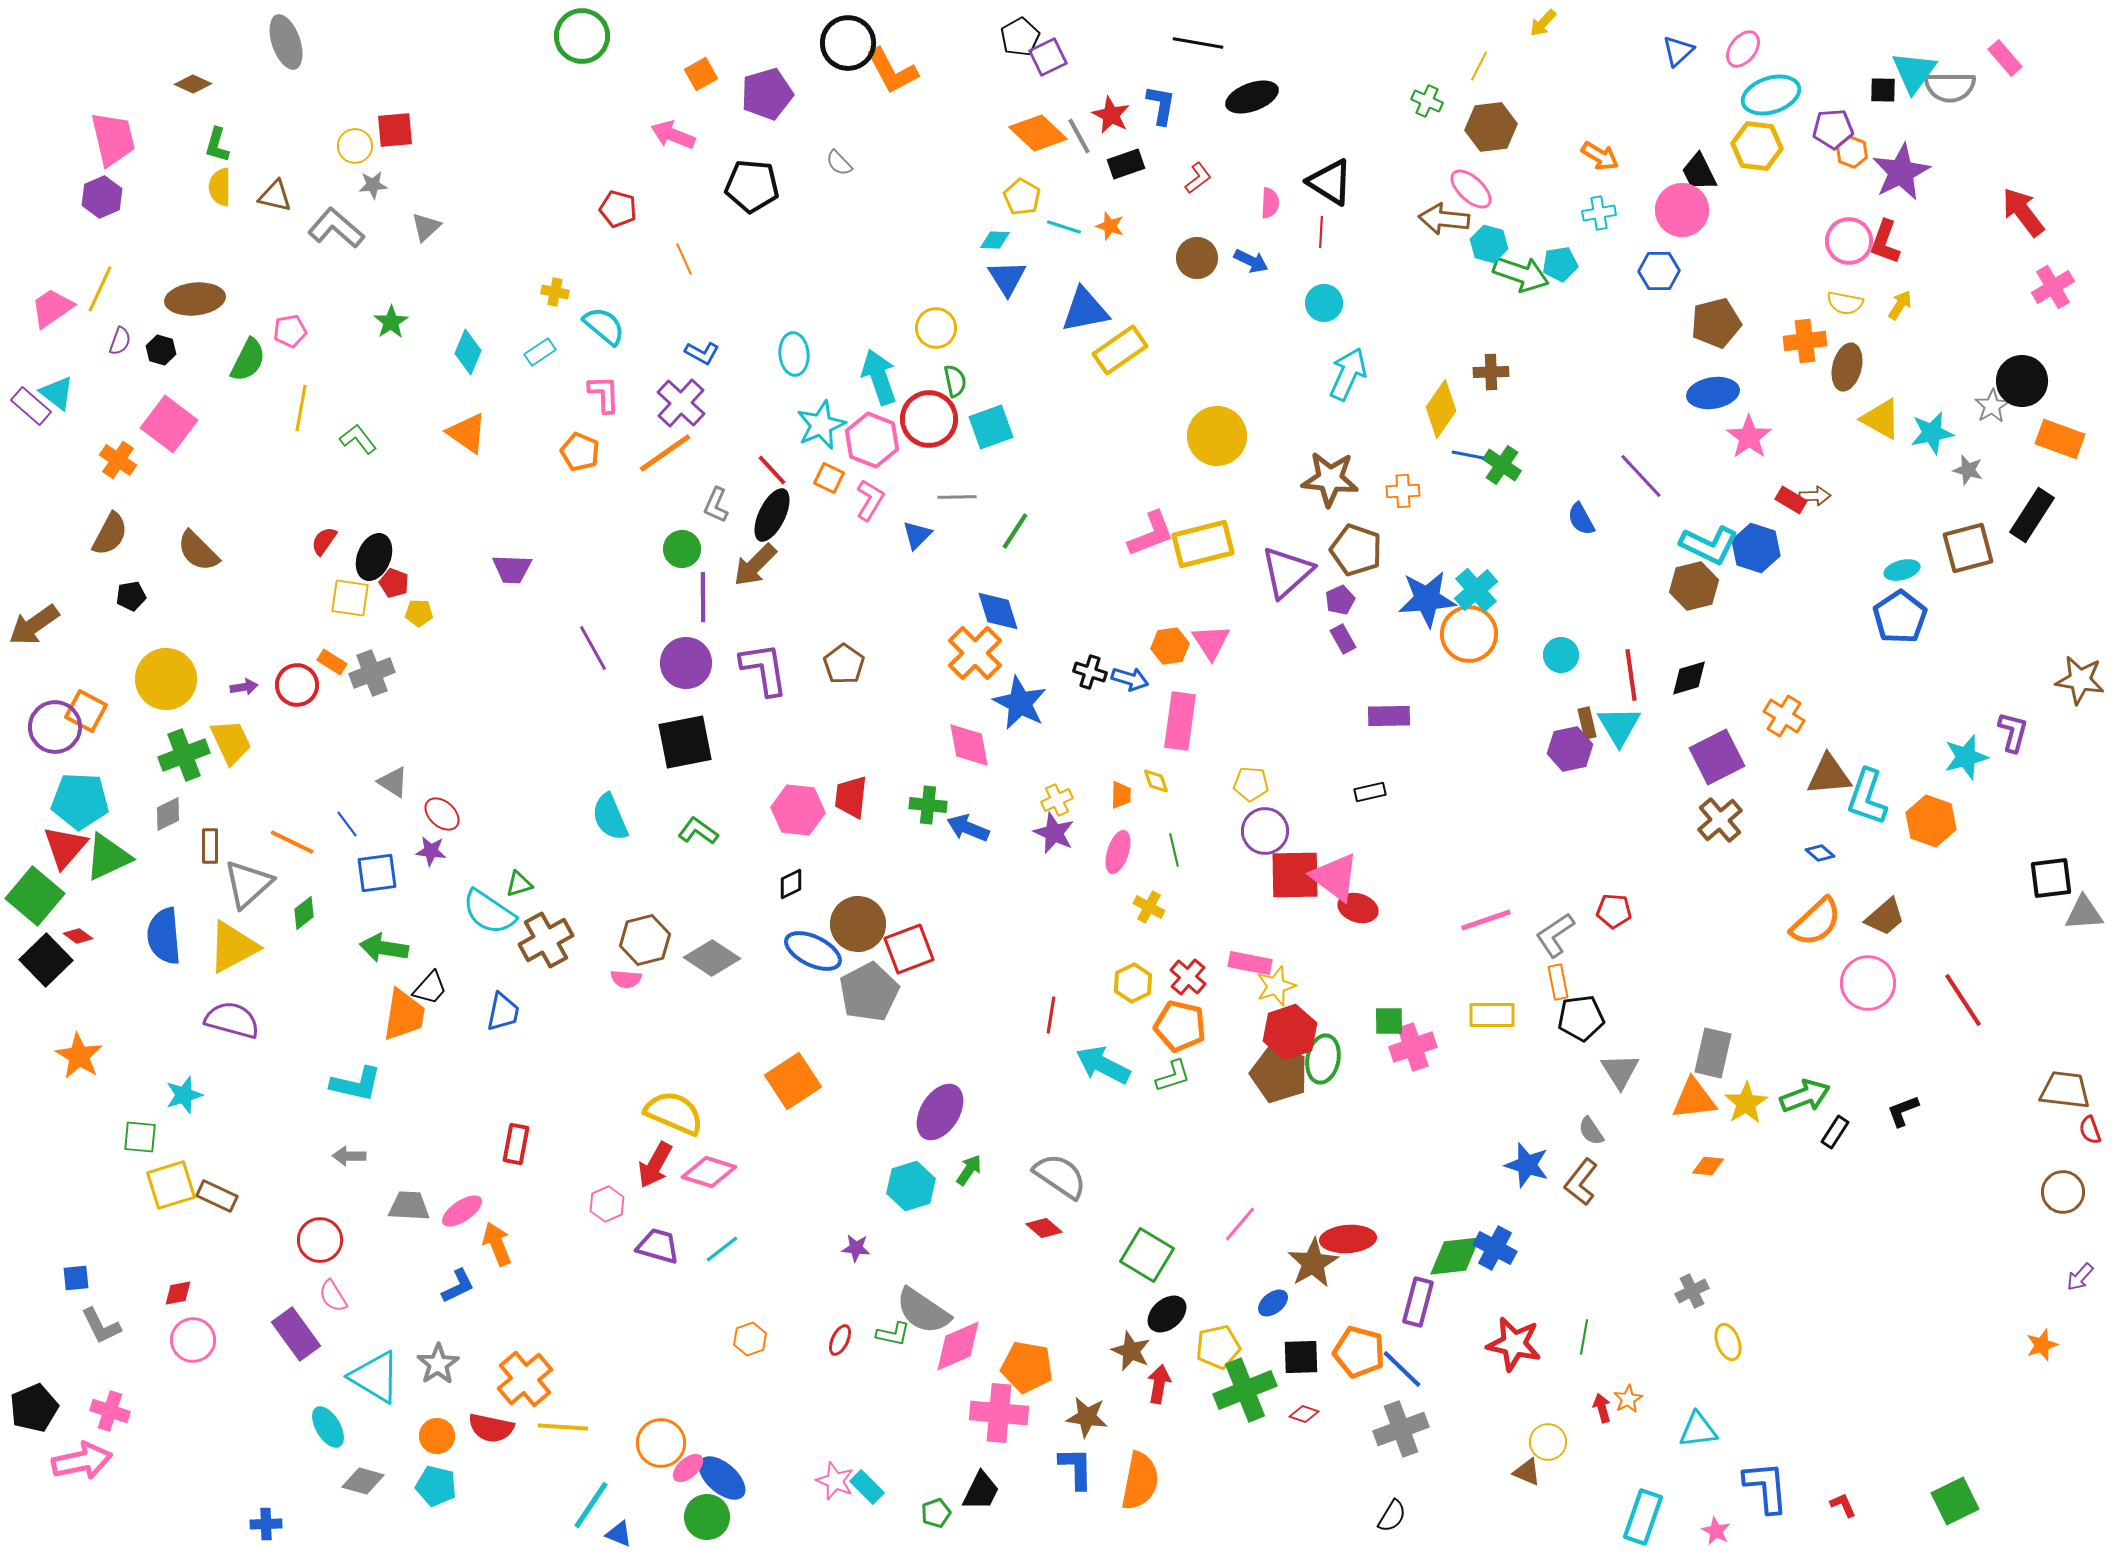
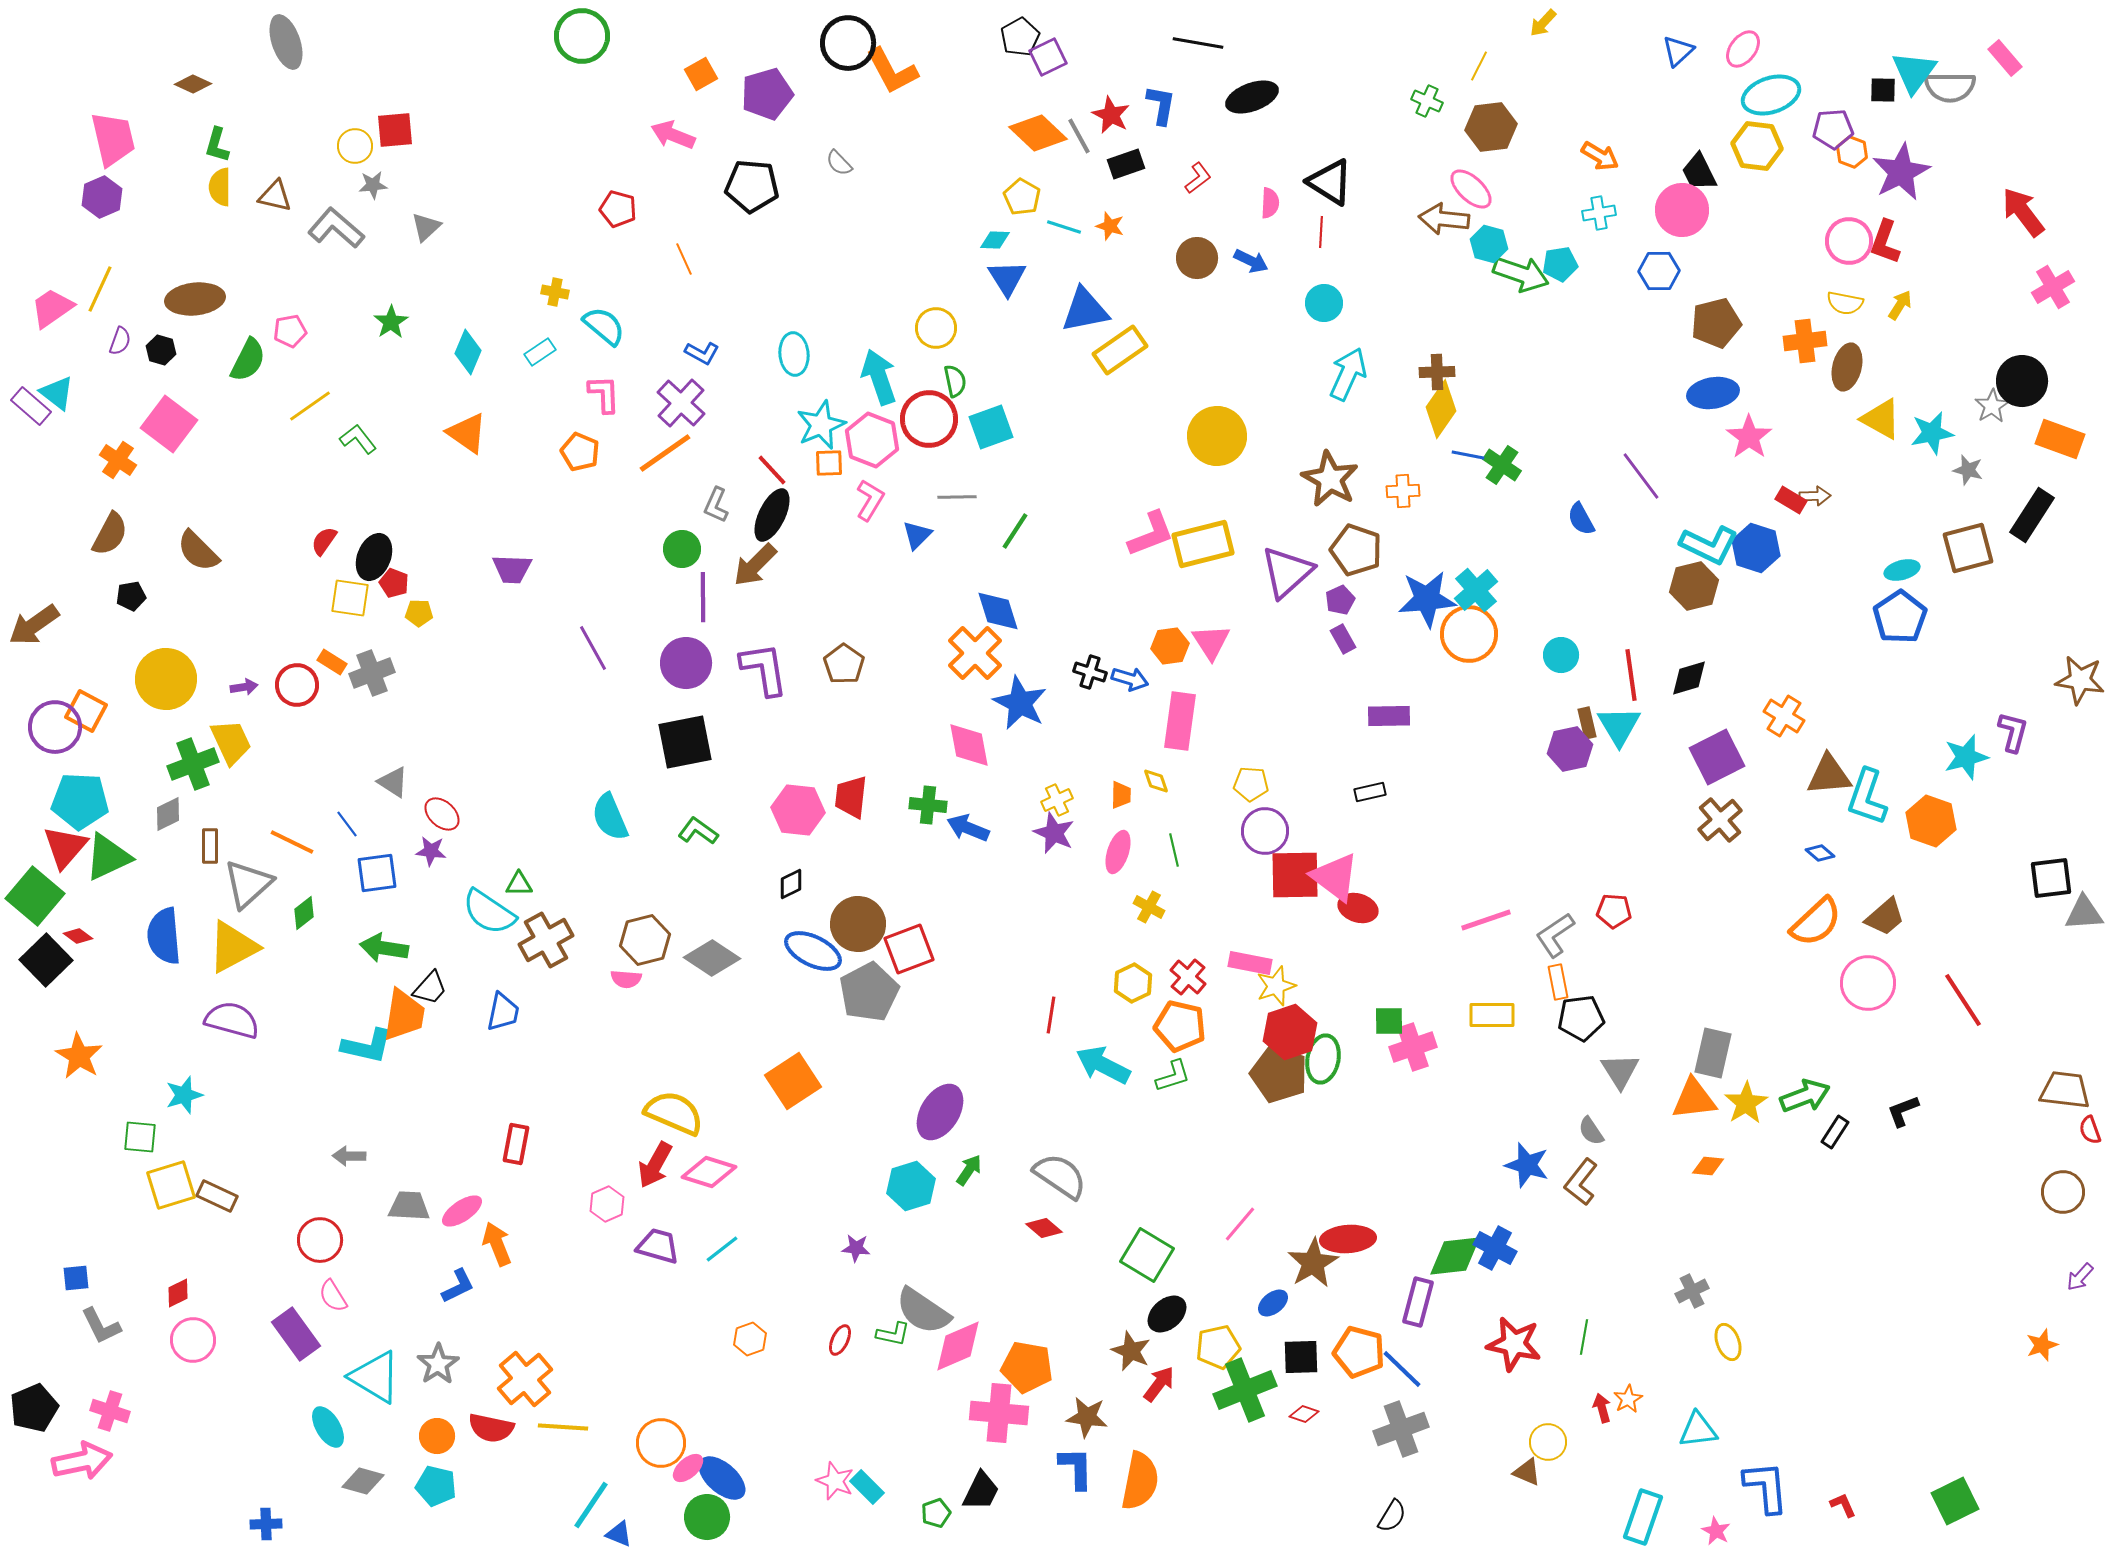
brown cross at (1491, 372): moved 54 px left
yellow line at (301, 408): moved 9 px right, 2 px up; rotated 45 degrees clockwise
purple line at (1641, 476): rotated 6 degrees clockwise
orange square at (829, 478): moved 15 px up; rotated 28 degrees counterclockwise
brown star at (1330, 479): rotated 24 degrees clockwise
green cross at (184, 755): moved 9 px right, 9 px down
green triangle at (519, 884): rotated 16 degrees clockwise
cyan L-shape at (356, 1084): moved 11 px right, 38 px up
red diamond at (178, 1293): rotated 16 degrees counterclockwise
red arrow at (1159, 1384): rotated 27 degrees clockwise
